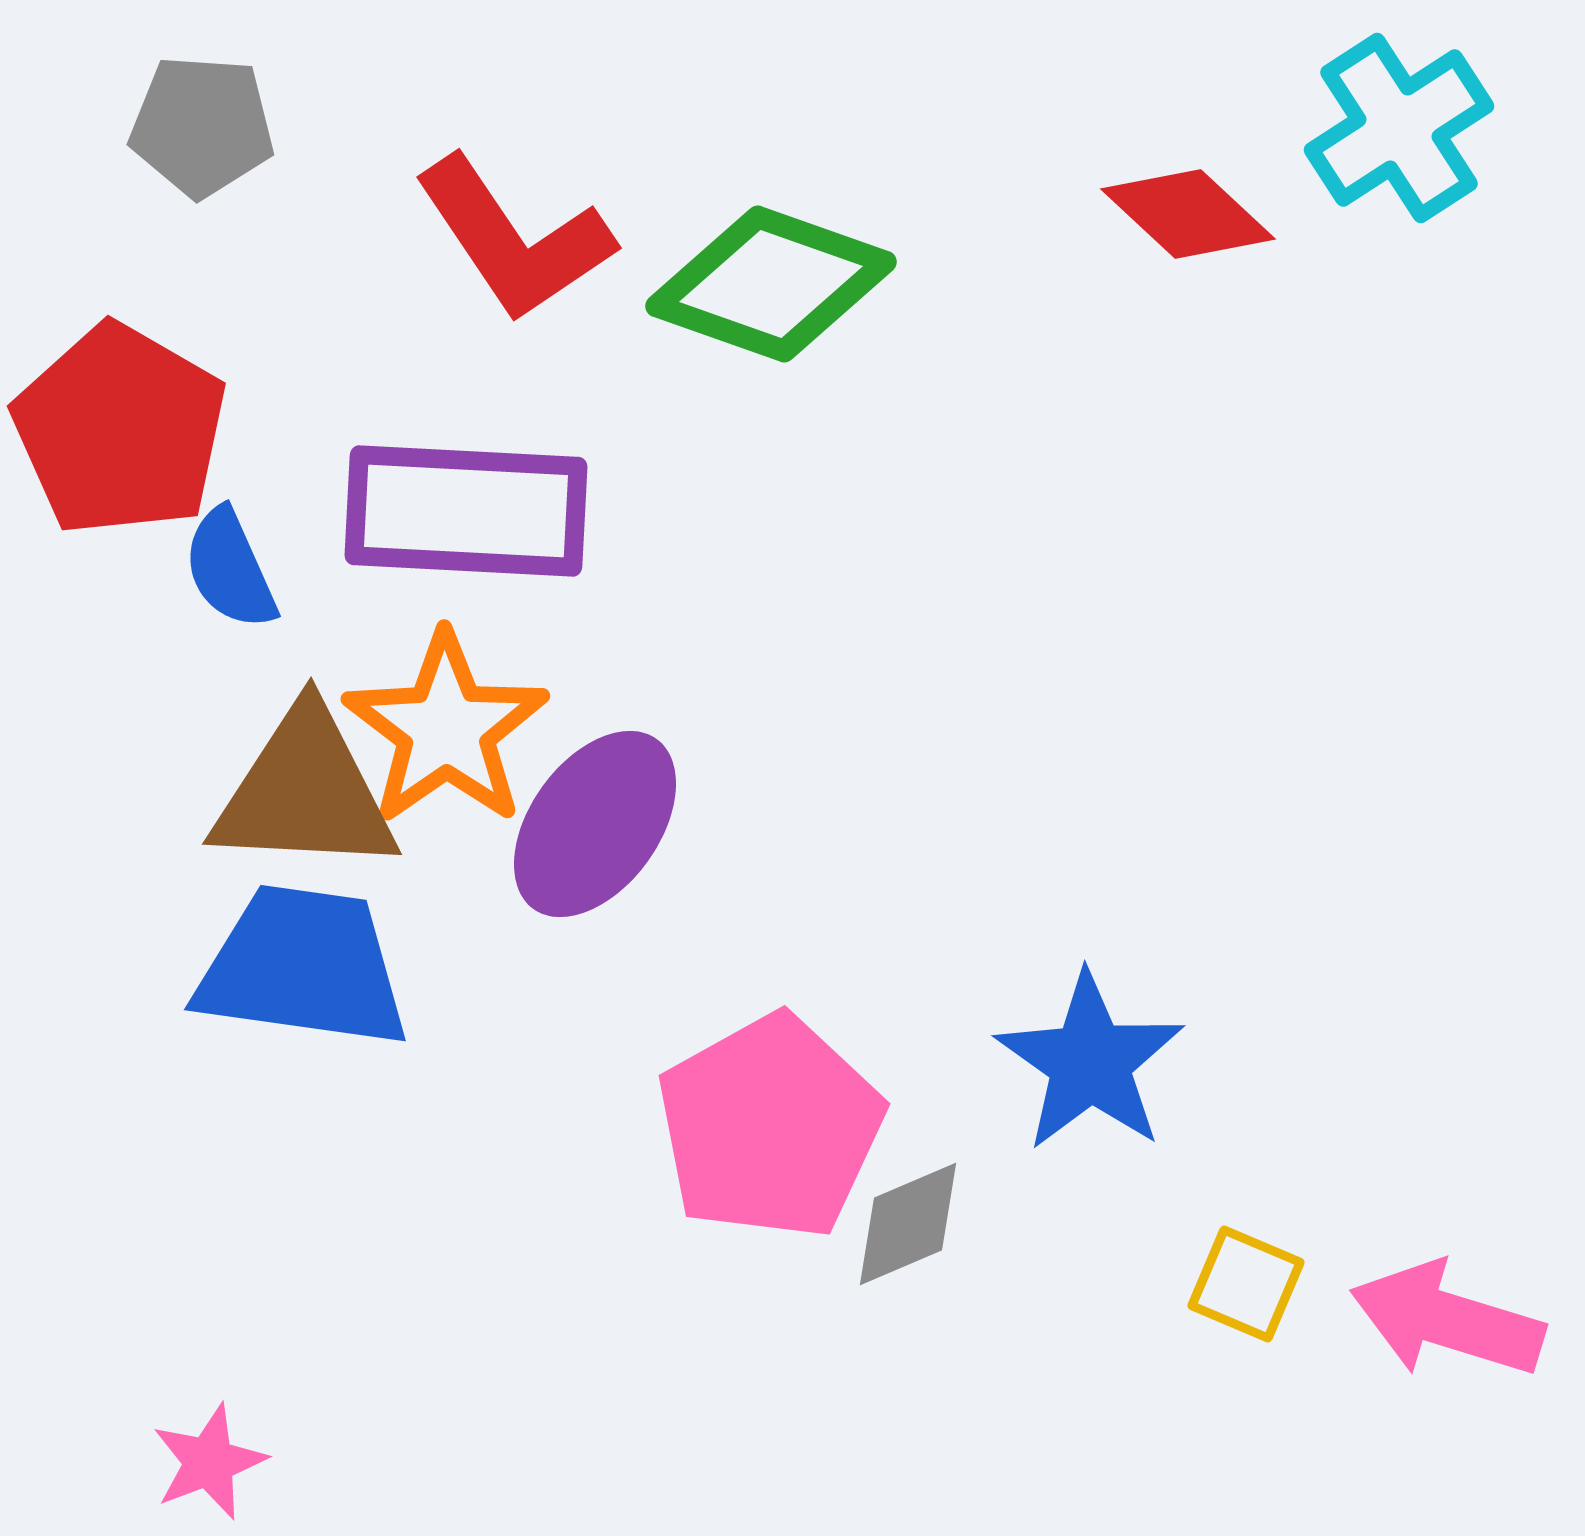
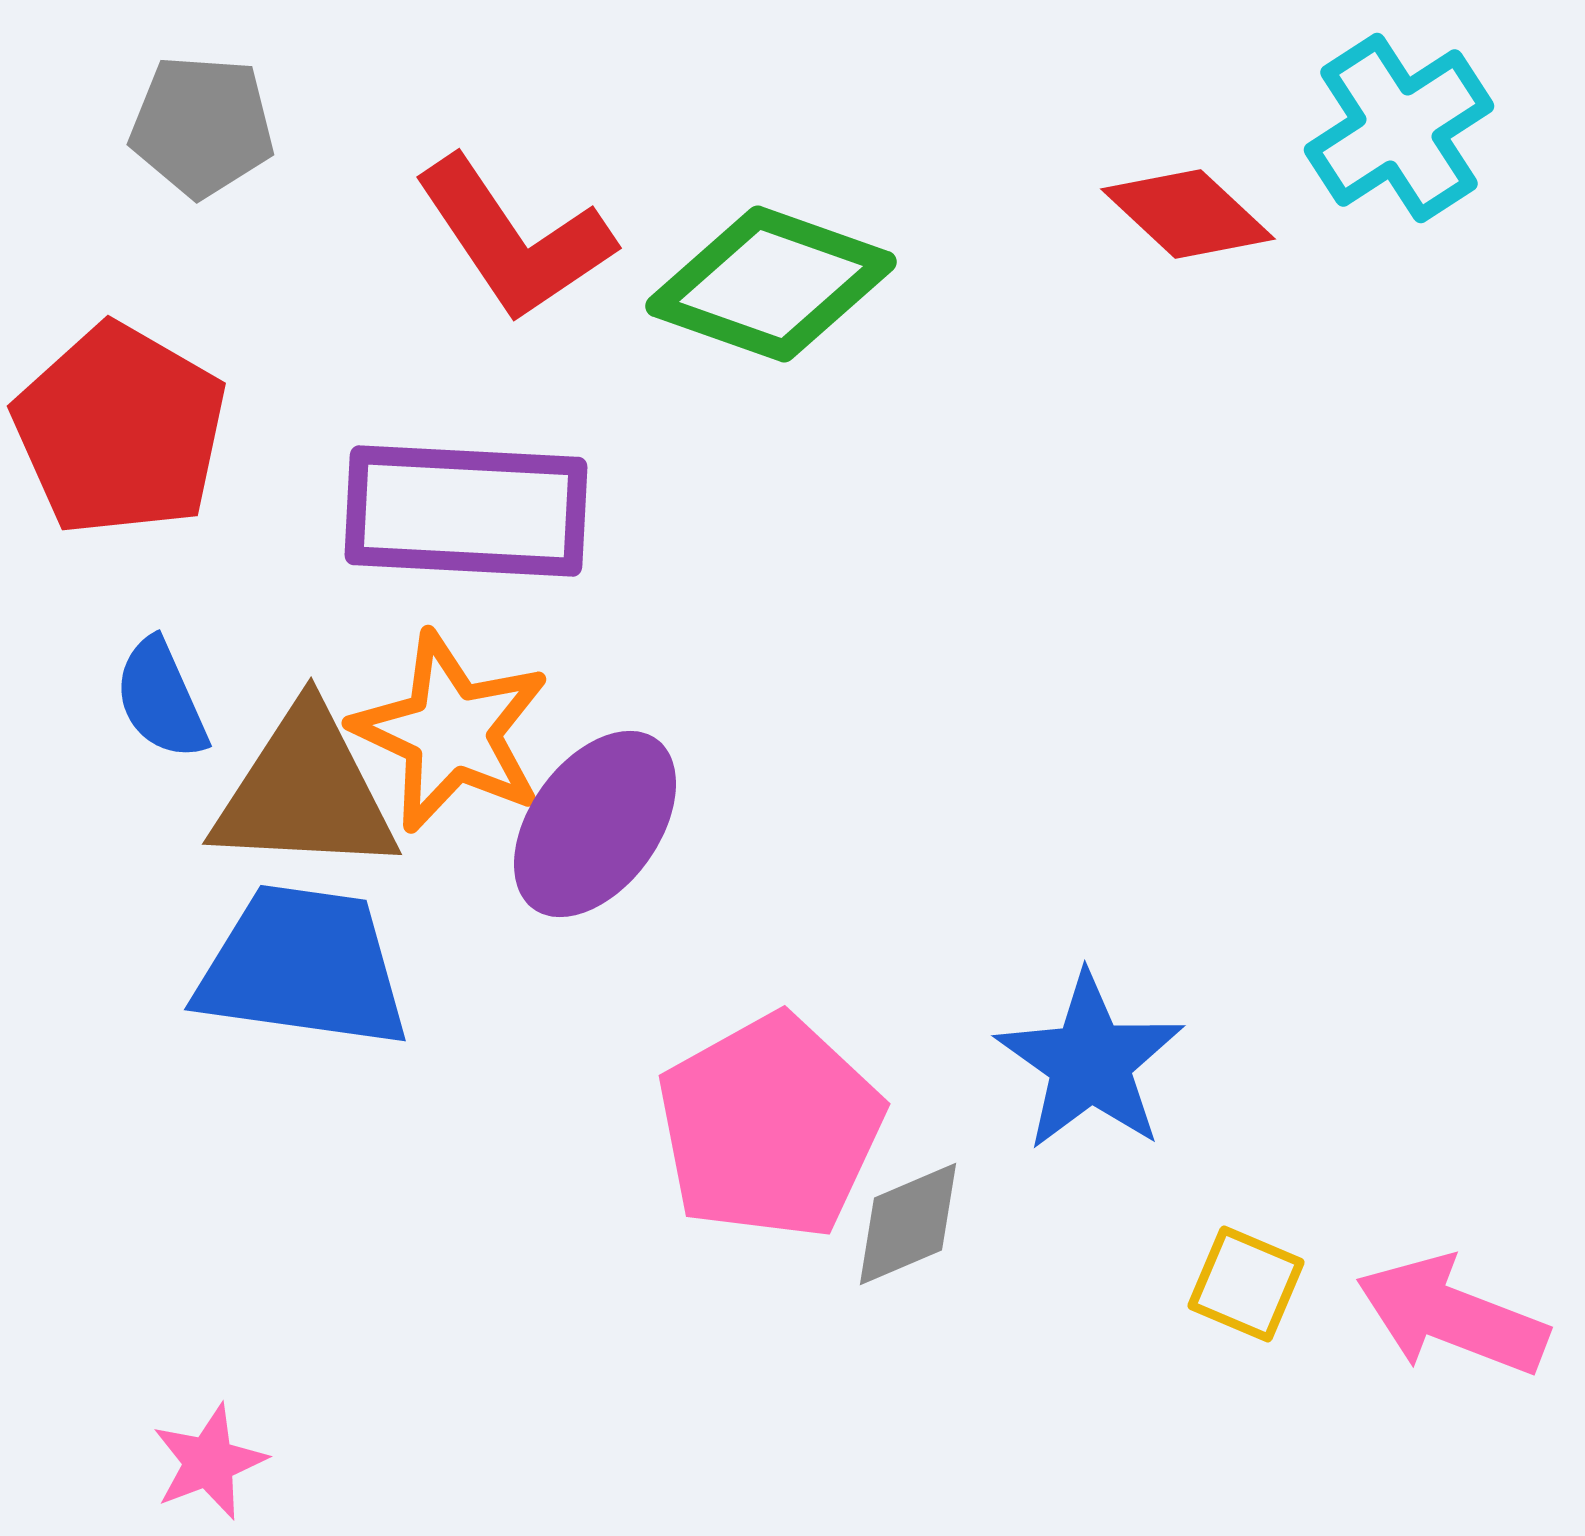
blue semicircle: moved 69 px left, 130 px down
orange star: moved 5 px right, 3 px down; rotated 12 degrees counterclockwise
pink arrow: moved 5 px right, 4 px up; rotated 4 degrees clockwise
